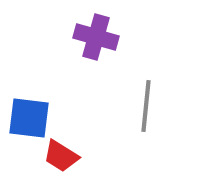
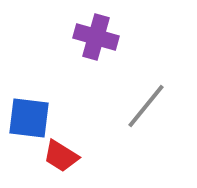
gray line: rotated 33 degrees clockwise
